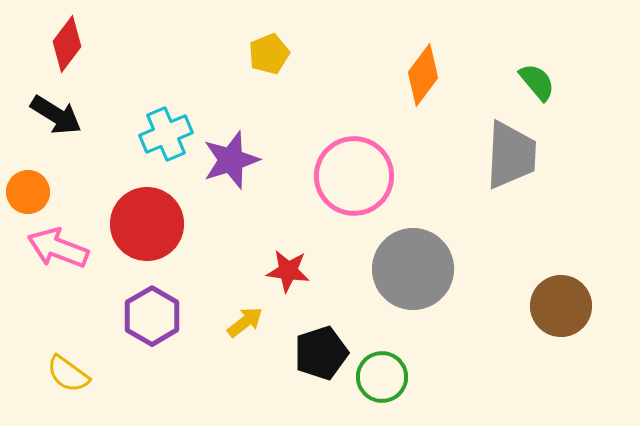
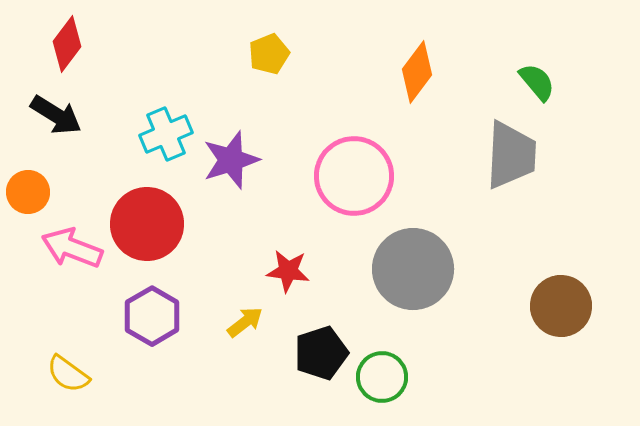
orange diamond: moved 6 px left, 3 px up
pink arrow: moved 14 px right
